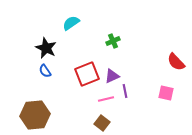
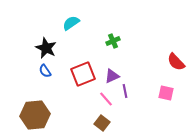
red square: moved 4 px left
pink line: rotated 63 degrees clockwise
